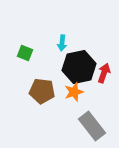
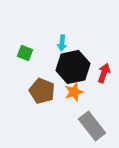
black hexagon: moved 6 px left
brown pentagon: rotated 15 degrees clockwise
